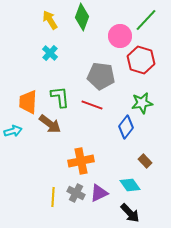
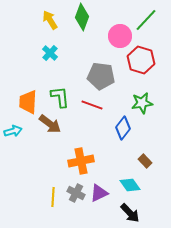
blue diamond: moved 3 px left, 1 px down
